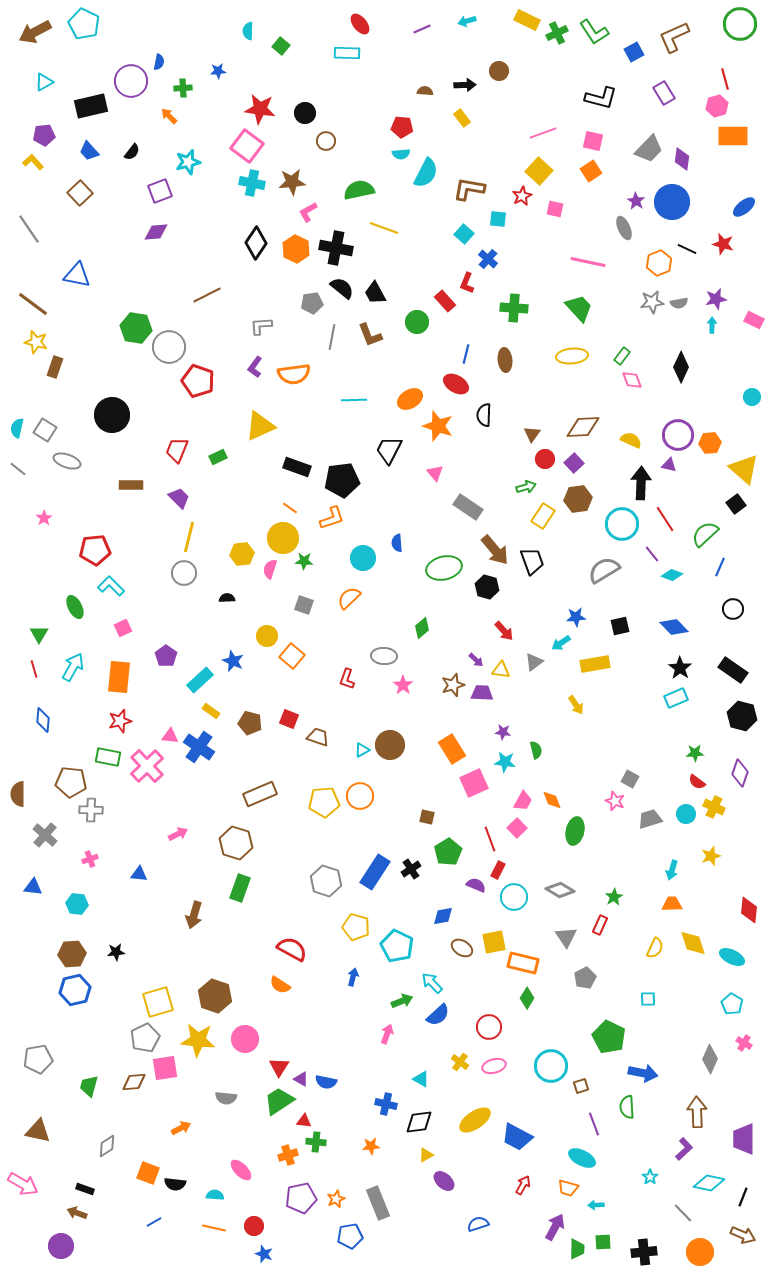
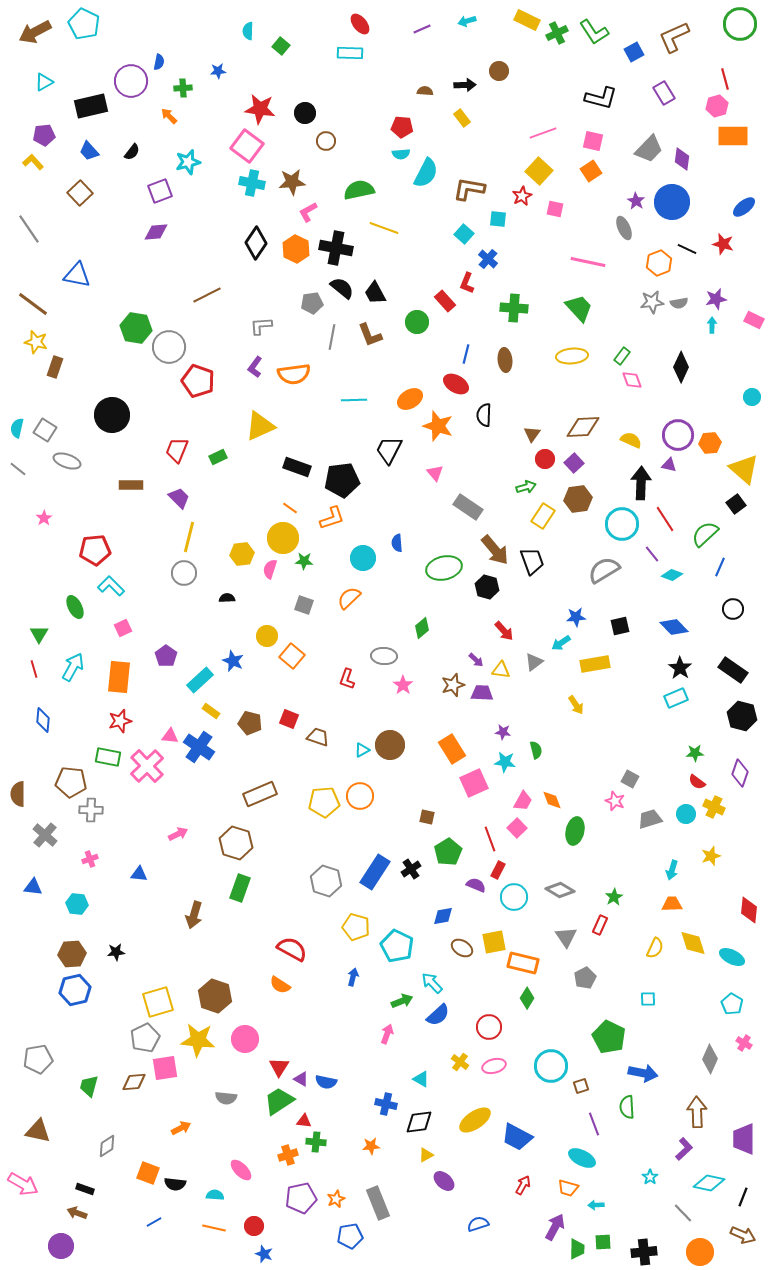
cyan rectangle at (347, 53): moved 3 px right
